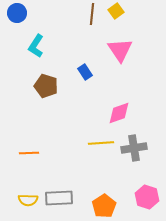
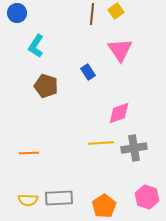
blue rectangle: moved 3 px right
